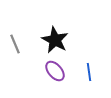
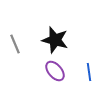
black star: rotated 12 degrees counterclockwise
